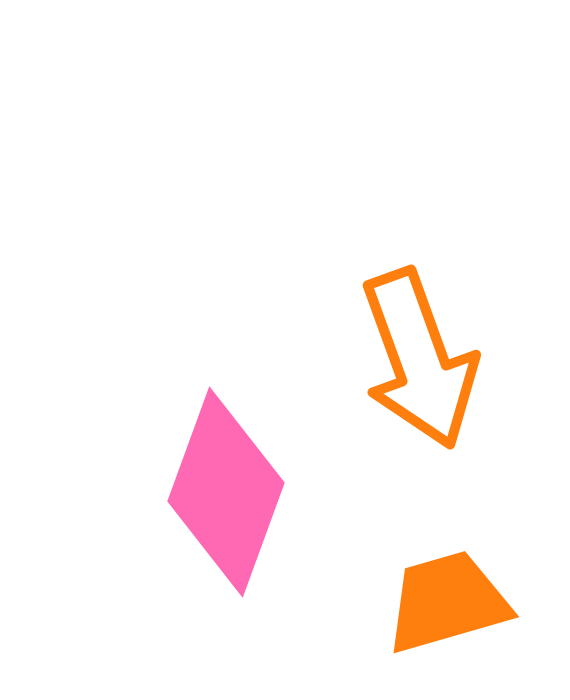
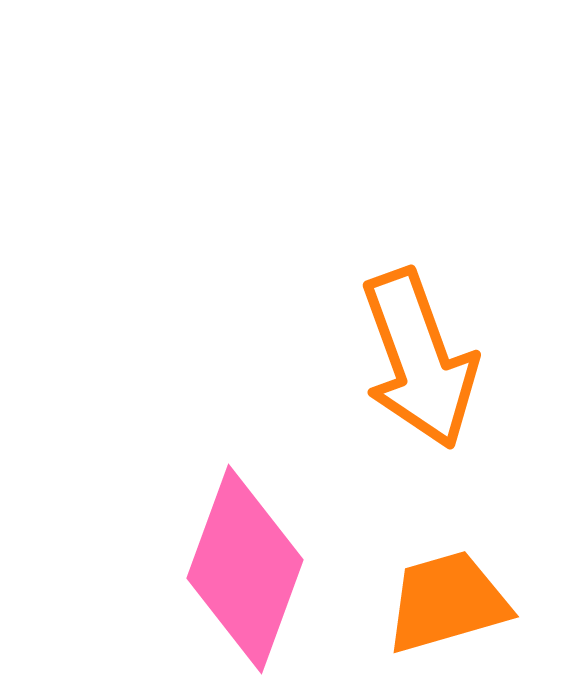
pink diamond: moved 19 px right, 77 px down
